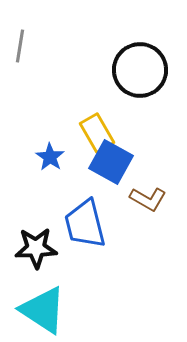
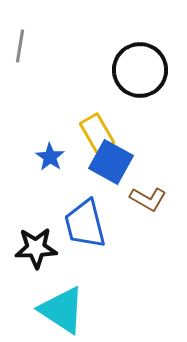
cyan triangle: moved 19 px right
